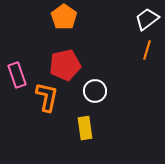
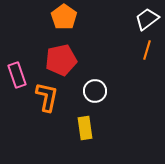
red pentagon: moved 4 px left, 5 px up
